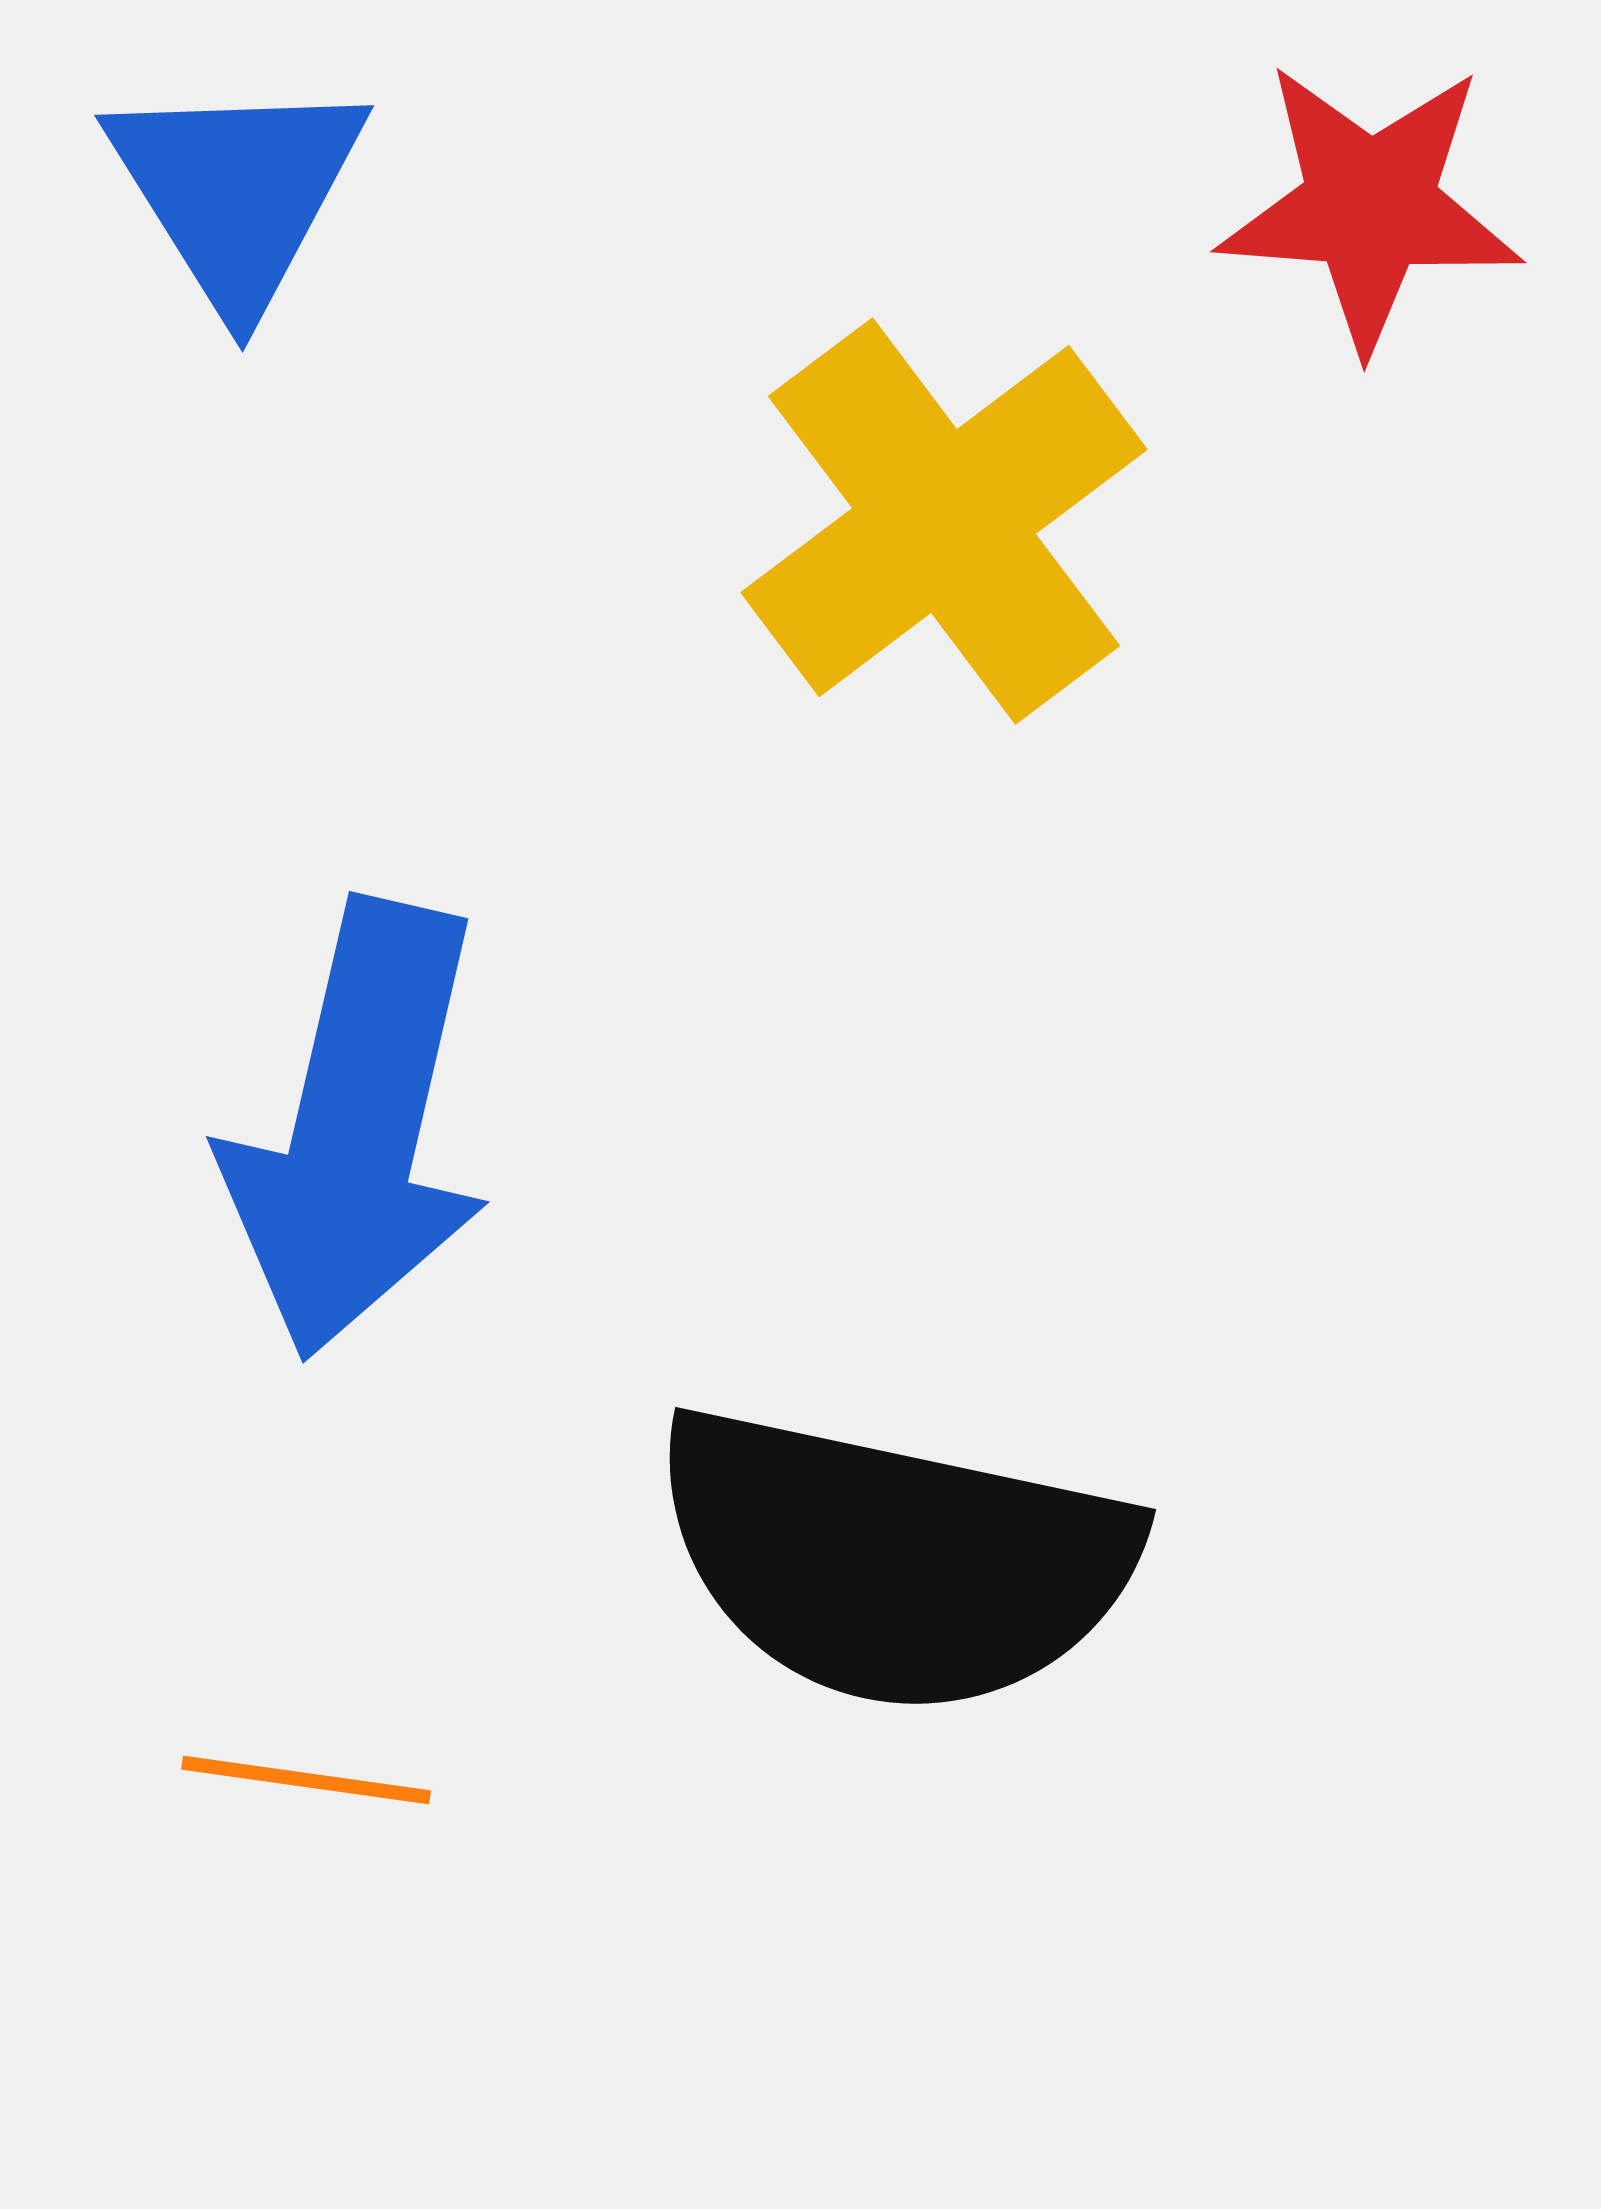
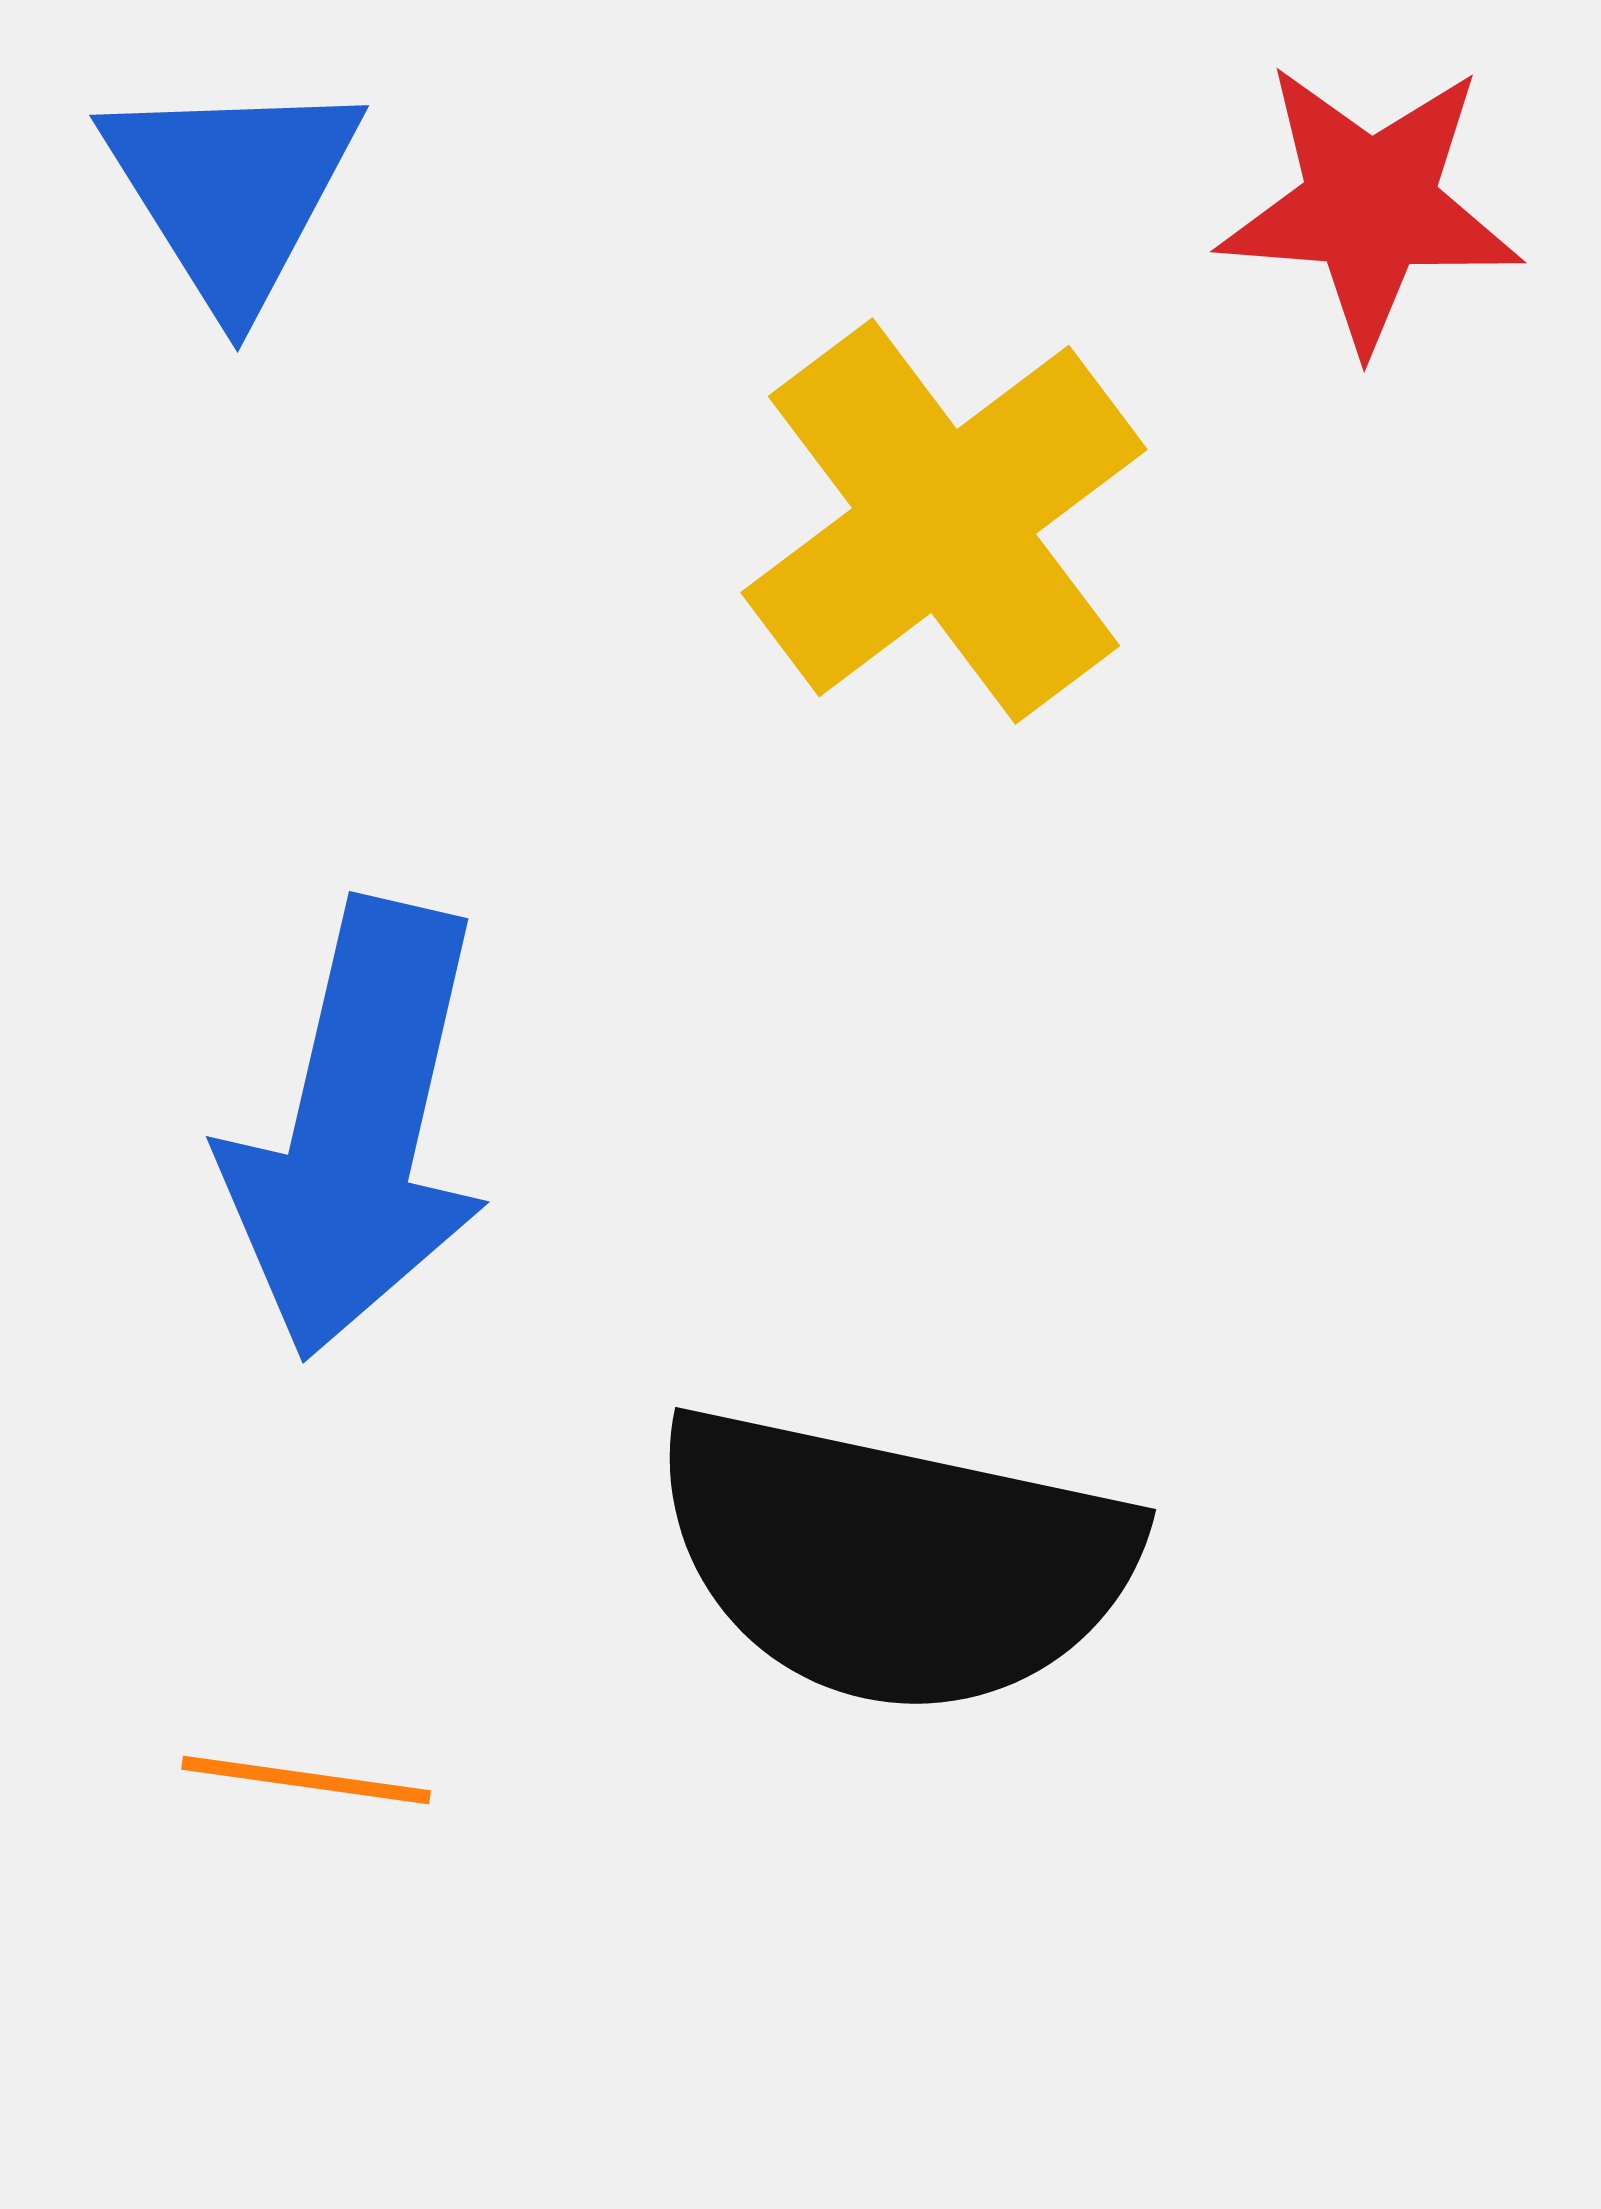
blue triangle: moved 5 px left
